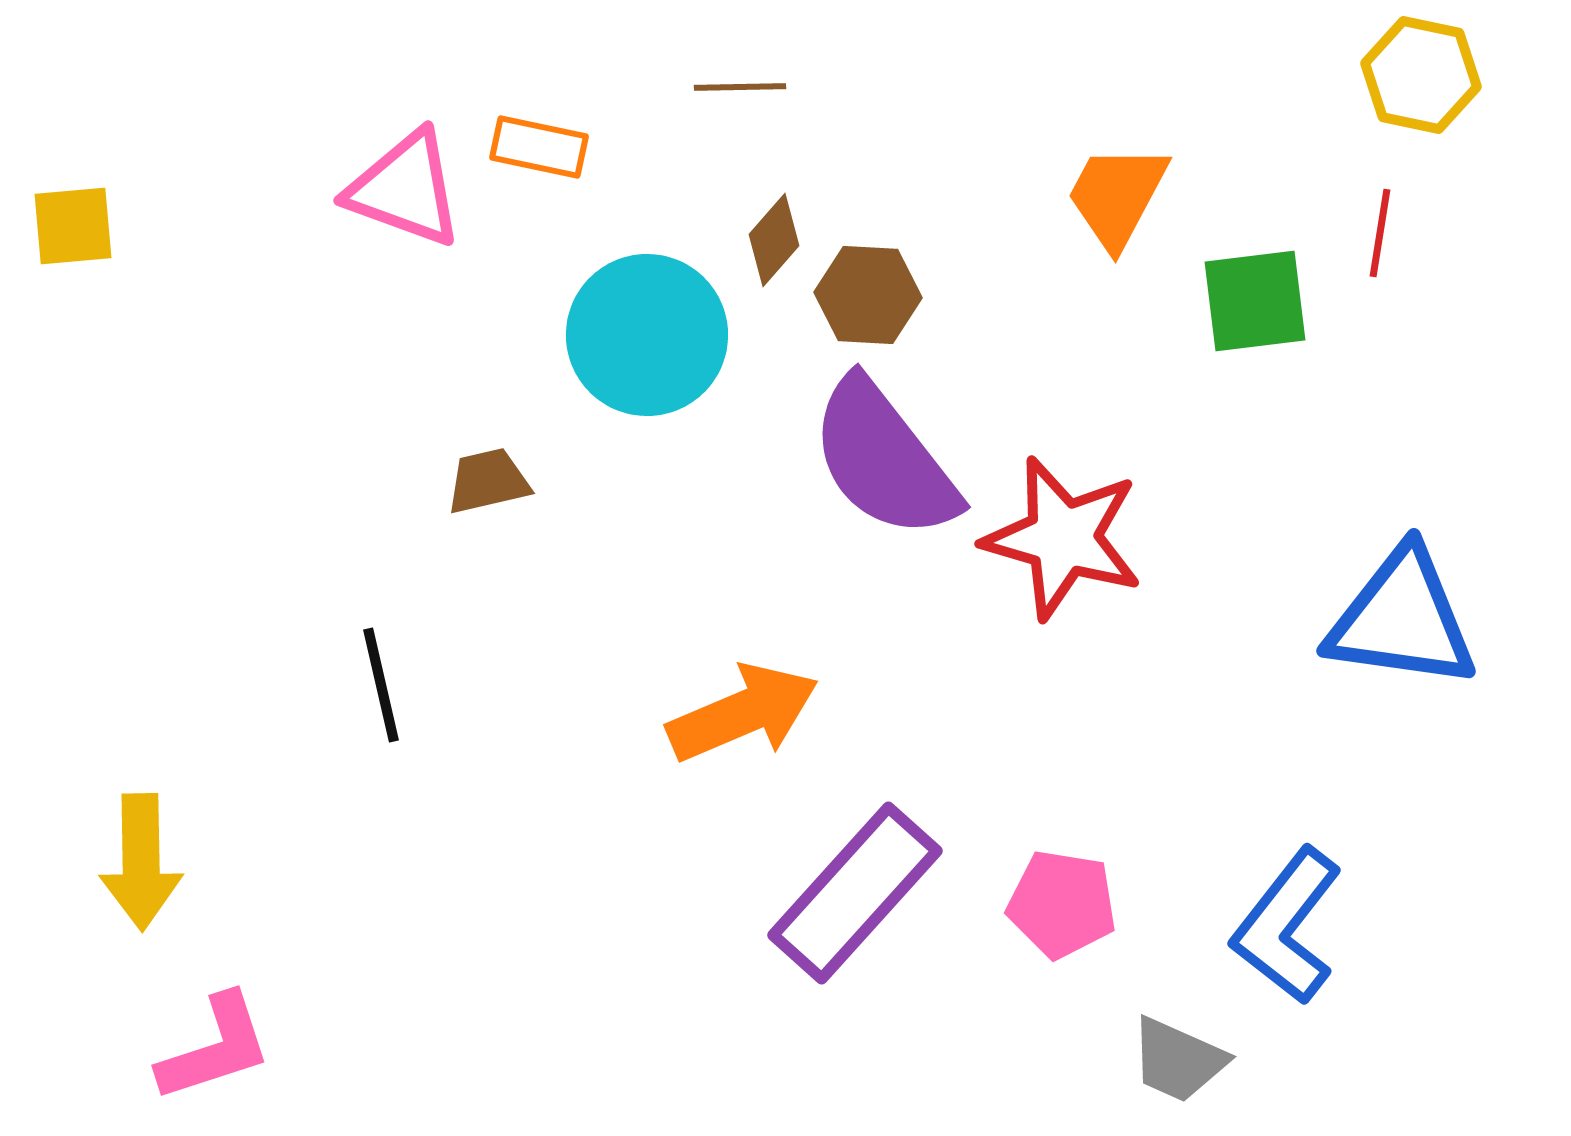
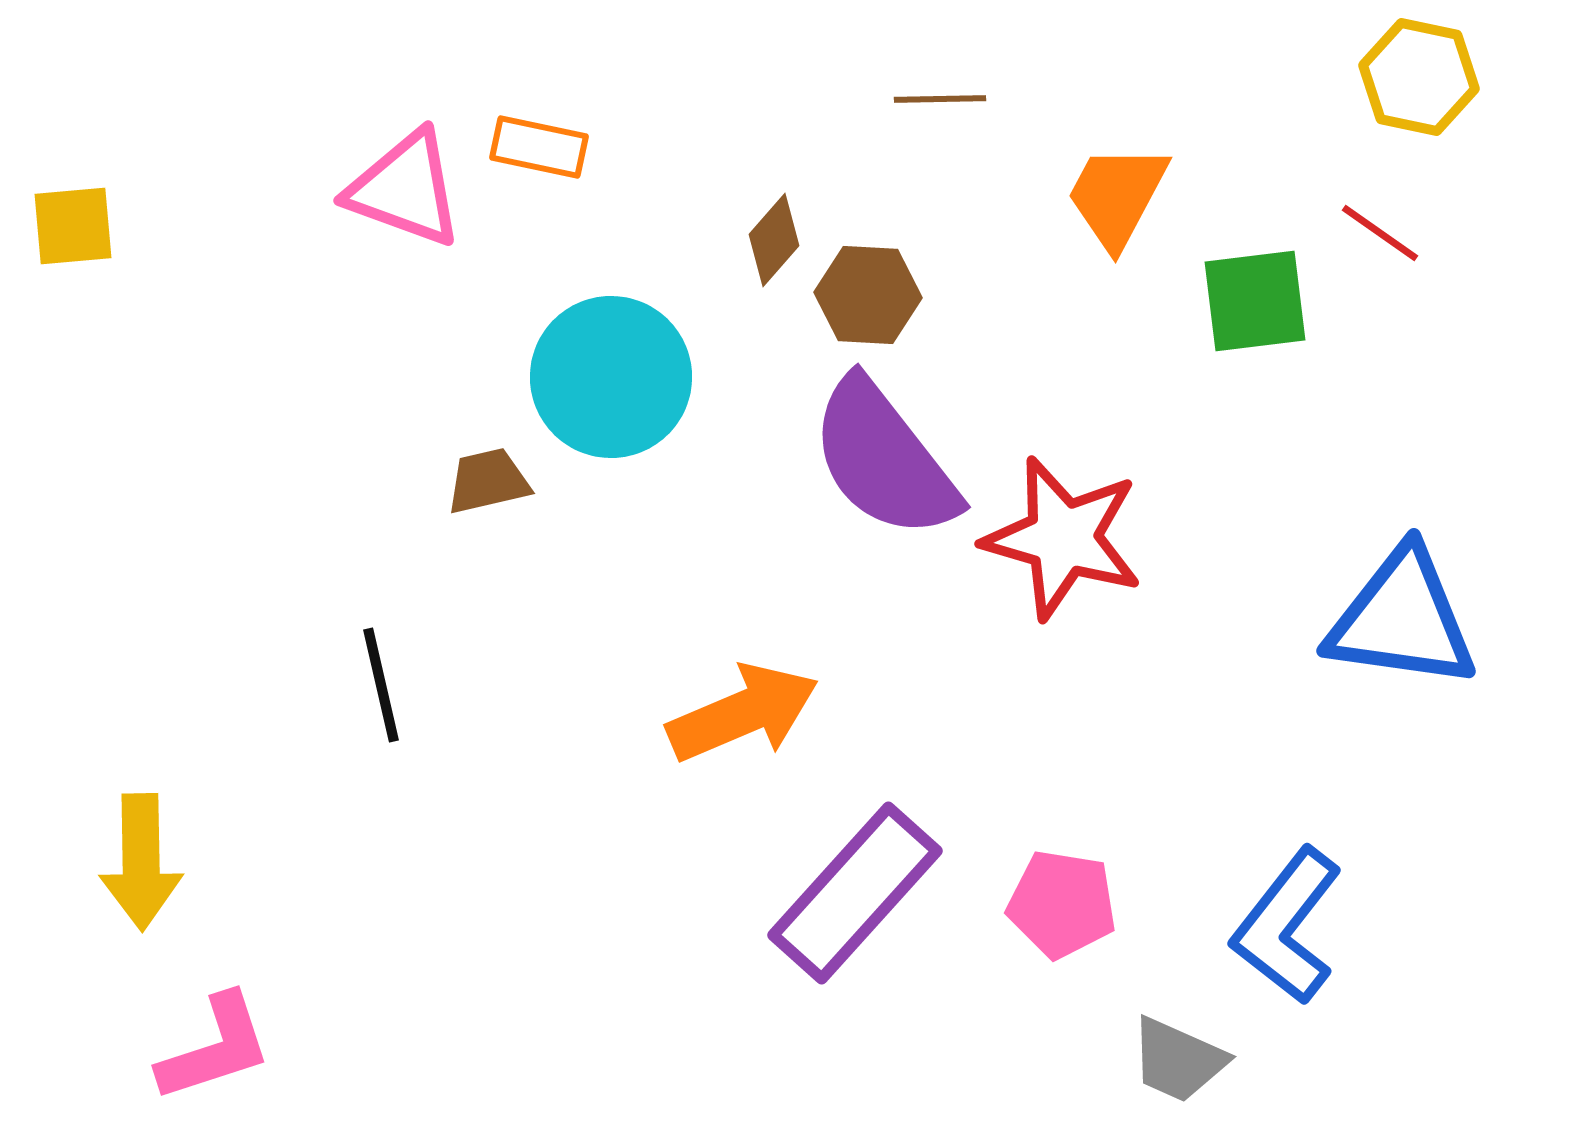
yellow hexagon: moved 2 px left, 2 px down
brown line: moved 200 px right, 12 px down
red line: rotated 64 degrees counterclockwise
cyan circle: moved 36 px left, 42 px down
